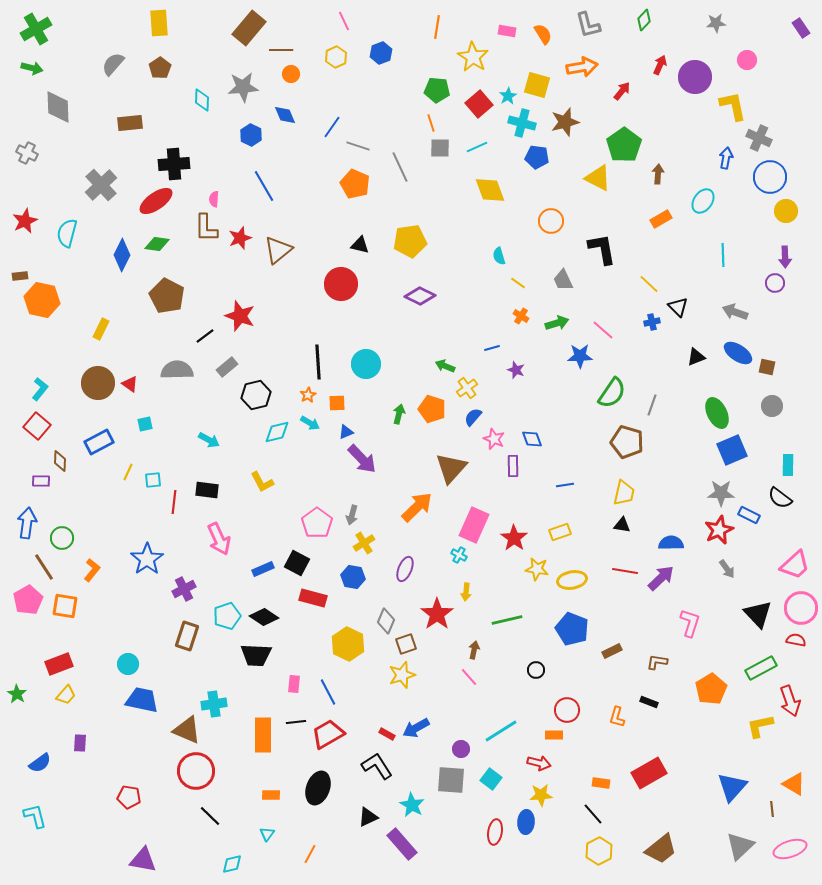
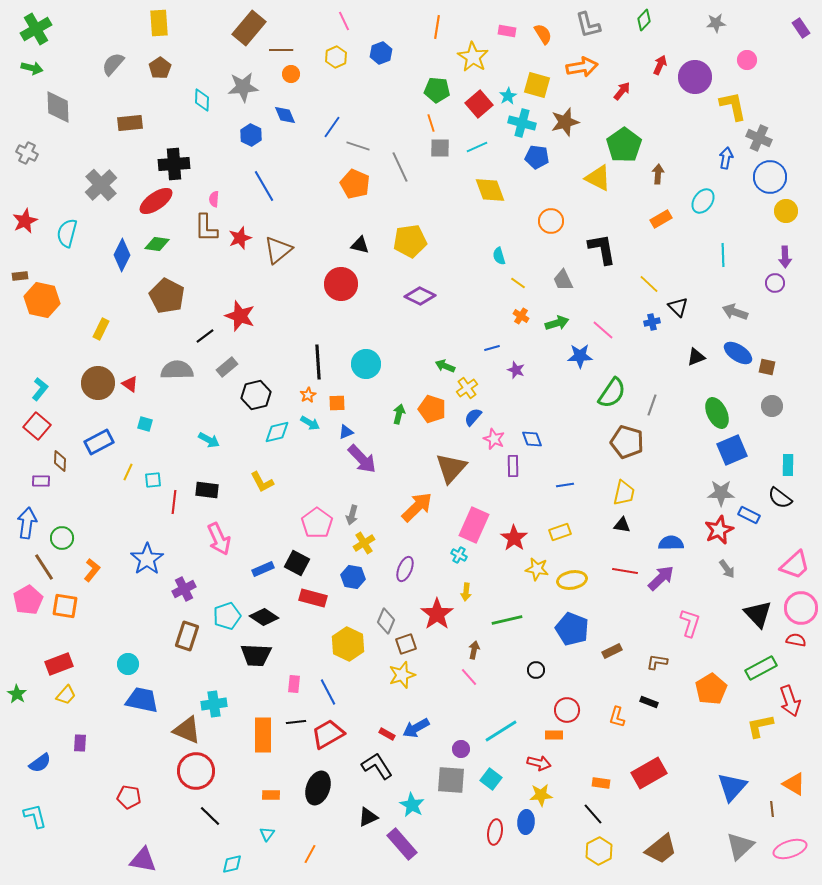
cyan square at (145, 424): rotated 28 degrees clockwise
